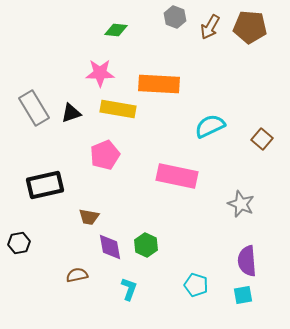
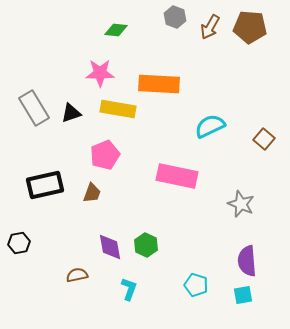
brown square: moved 2 px right
brown trapezoid: moved 3 px right, 24 px up; rotated 80 degrees counterclockwise
